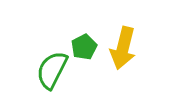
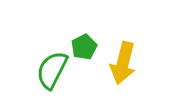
yellow arrow: moved 15 px down
